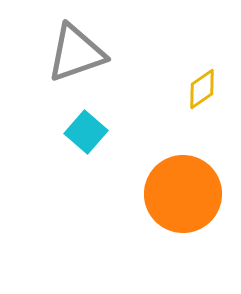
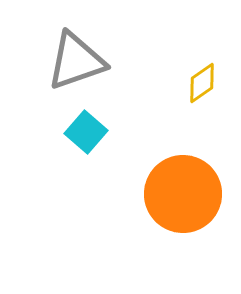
gray triangle: moved 8 px down
yellow diamond: moved 6 px up
